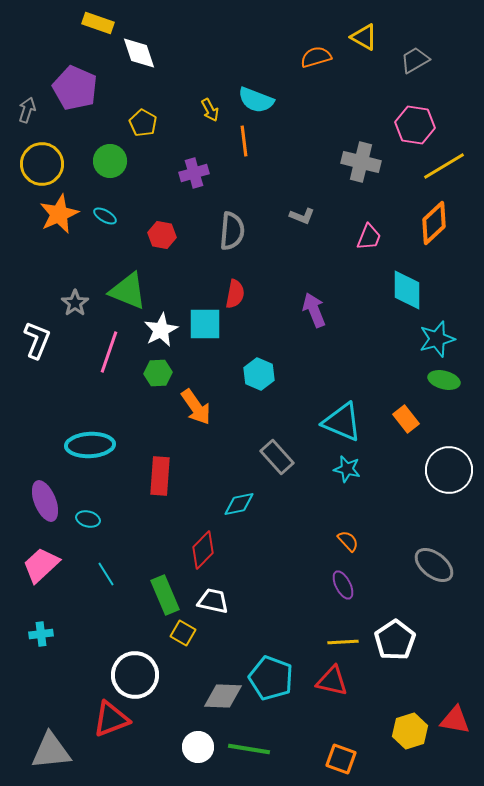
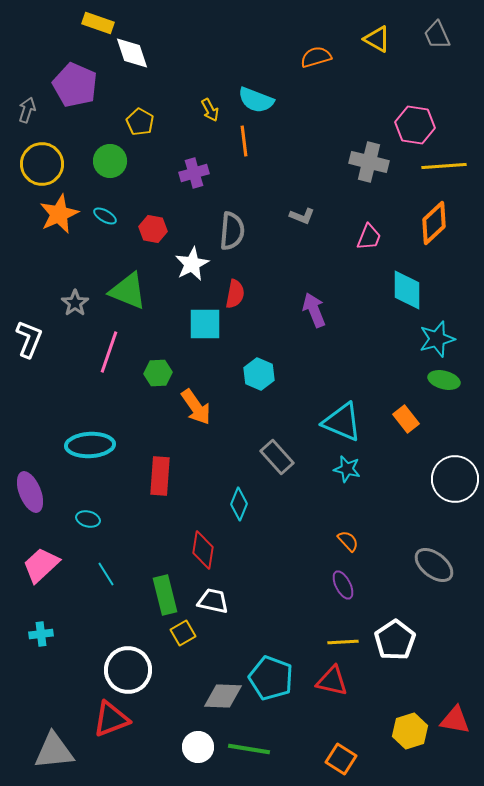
yellow triangle at (364, 37): moved 13 px right, 2 px down
white diamond at (139, 53): moved 7 px left
gray trapezoid at (415, 60): moved 22 px right, 25 px up; rotated 84 degrees counterclockwise
purple pentagon at (75, 88): moved 3 px up
yellow pentagon at (143, 123): moved 3 px left, 1 px up
gray cross at (361, 162): moved 8 px right
yellow line at (444, 166): rotated 27 degrees clockwise
red hexagon at (162, 235): moved 9 px left, 6 px up
white star at (161, 330): moved 31 px right, 66 px up
white L-shape at (37, 340): moved 8 px left, 1 px up
white circle at (449, 470): moved 6 px right, 9 px down
purple ellipse at (45, 501): moved 15 px left, 9 px up
cyan diamond at (239, 504): rotated 56 degrees counterclockwise
red diamond at (203, 550): rotated 36 degrees counterclockwise
green rectangle at (165, 595): rotated 9 degrees clockwise
yellow square at (183, 633): rotated 30 degrees clockwise
white circle at (135, 675): moved 7 px left, 5 px up
gray triangle at (51, 751): moved 3 px right
orange square at (341, 759): rotated 12 degrees clockwise
